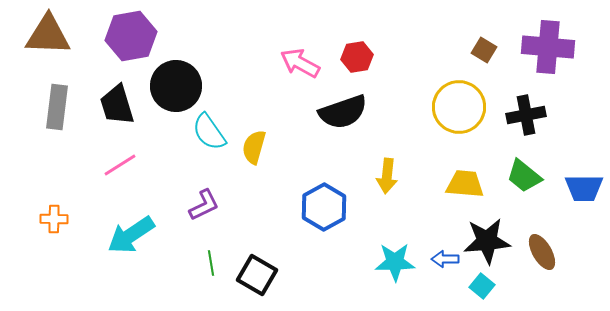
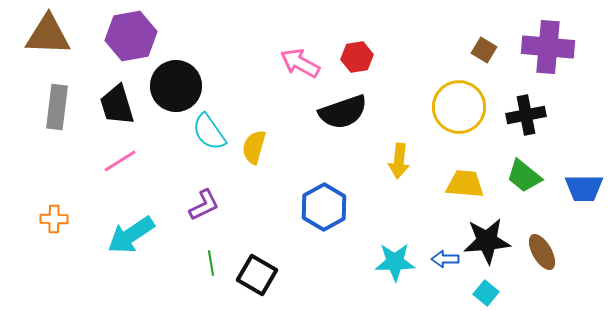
pink line: moved 4 px up
yellow arrow: moved 12 px right, 15 px up
cyan square: moved 4 px right, 7 px down
